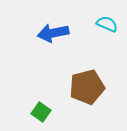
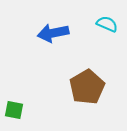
brown pentagon: rotated 16 degrees counterclockwise
green square: moved 27 px left, 2 px up; rotated 24 degrees counterclockwise
